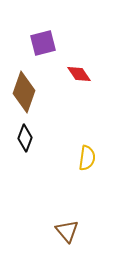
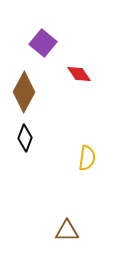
purple square: rotated 36 degrees counterclockwise
brown diamond: rotated 9 degrees clockwise
brown triangle: rotated 50 degrees counterclockwise
